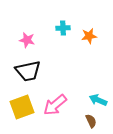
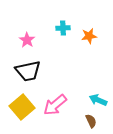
pink star: rotated 21 degrees clockwise
yellow square: rotated 20 degrees counterclockwise
